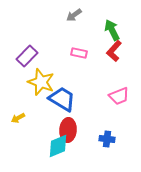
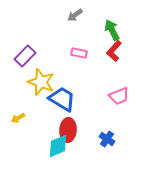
gray arrow: moved 1 px right
purple rectangle: moved 2 px left
blue cross: rotated 28 degrees clockwise
